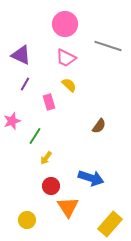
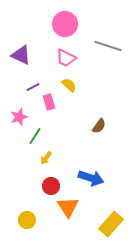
purple line: moved 8 px right, 3 px down; rotated 32 degrees clockwise
pink star: moved 7 px right, 4 px up
yellow rectangle: moved 1 px right
